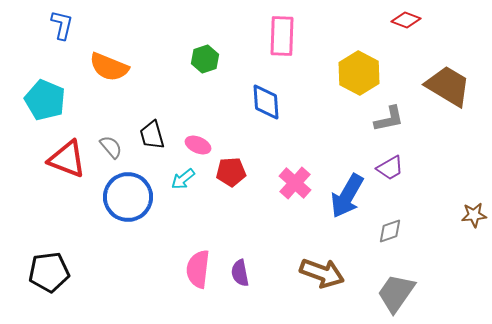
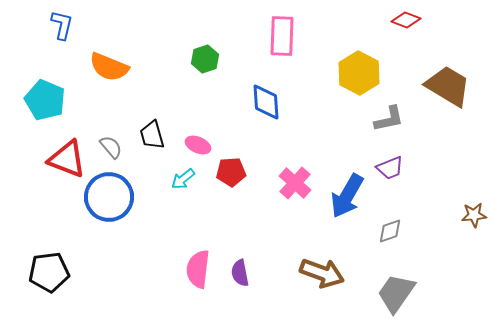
purple trapezoid: rotated 8 degrees clockwise
blue circle: moved 19 px left
